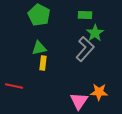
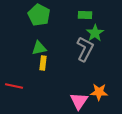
gray L-shape: rotated 15 degrees counterclockwise
